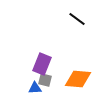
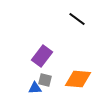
purple rectangle: moved 8 px up; rotated 15 degrees clockwise
